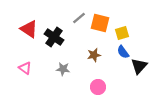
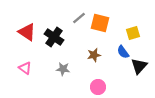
red triangle: moved 2 px left, 3 px down
yellow square: moved 11 px right
